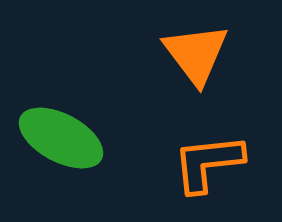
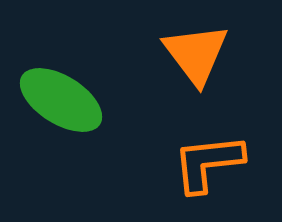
green ellipse: moved 38 px up; rotated 4 degrees clockwise
